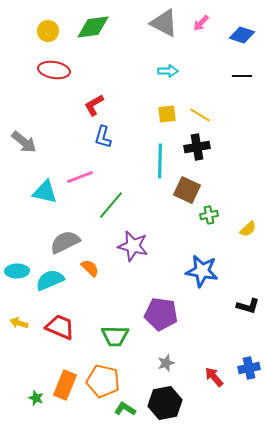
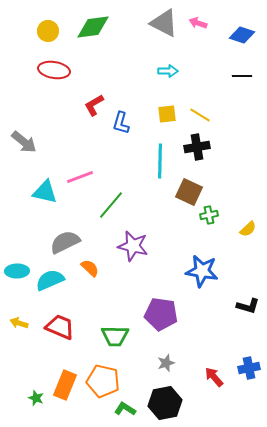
pink arrow: moved 3 px left; rotated 66 degrees clockwise
blue L-shape: moved 18 px right, 14 px up
brown square: moved 2 px right, 2 px down
